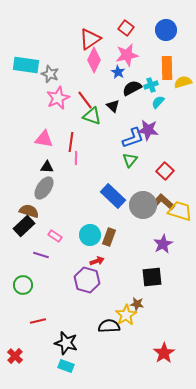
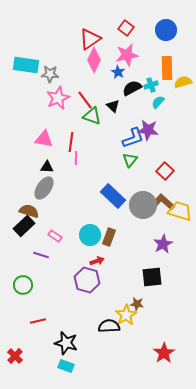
gray star at (50, 74): rotated 18 degrees counterclockwise
